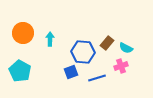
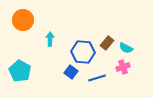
orange circle: moved 13 px up
pink cross: moved 2 px right, 1 px down
blue square: rotated 32 degrees counterclockwise
